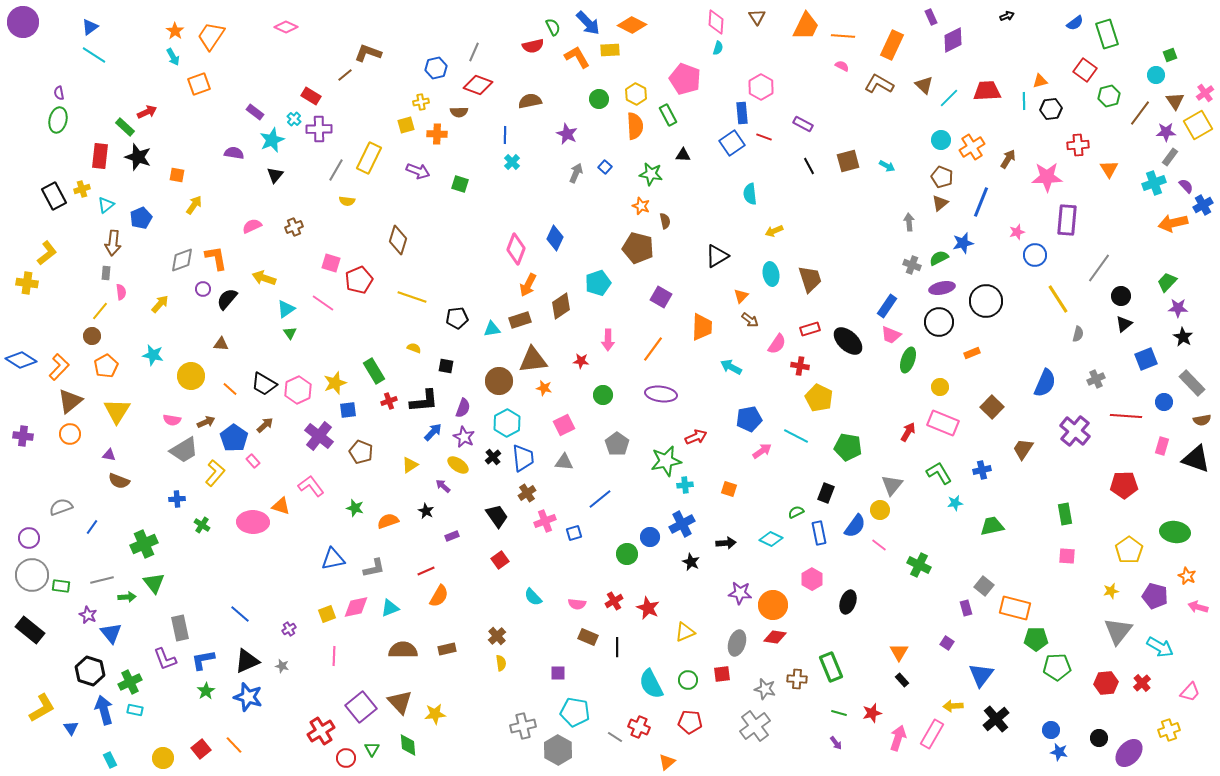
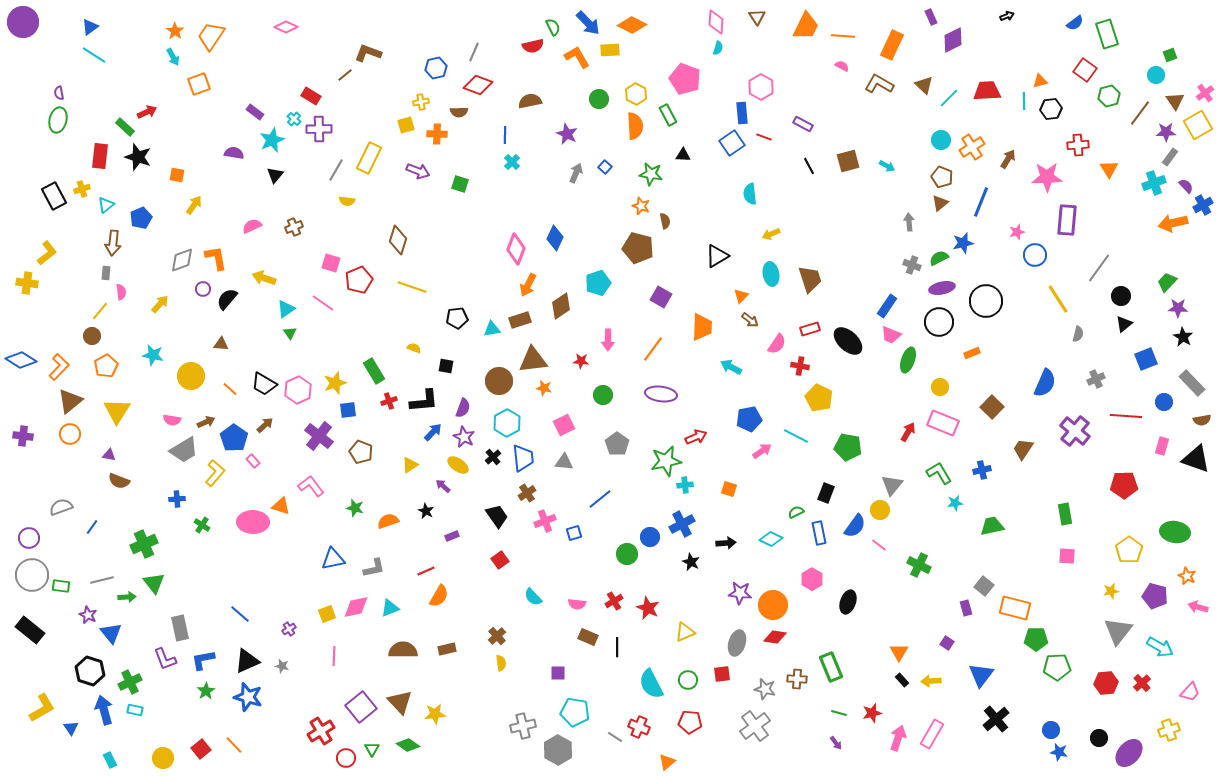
yellow arrow at (774, 231): moved 3 px left, 3 px down
yellow line at (412, 297): moved 10 px up
yellow arrow at (953, 706): moved 22 px left, 25 px up
green diamond at (408, 745): rotated 50 degrees counterclockwise
